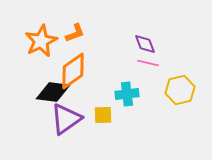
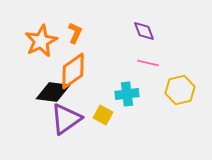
orange L-shape: rotated 45 degrees counterclockwise
purple diamond: moved 1 px left, 13 px up
yellow square: rotated 30 degrees clockwise
